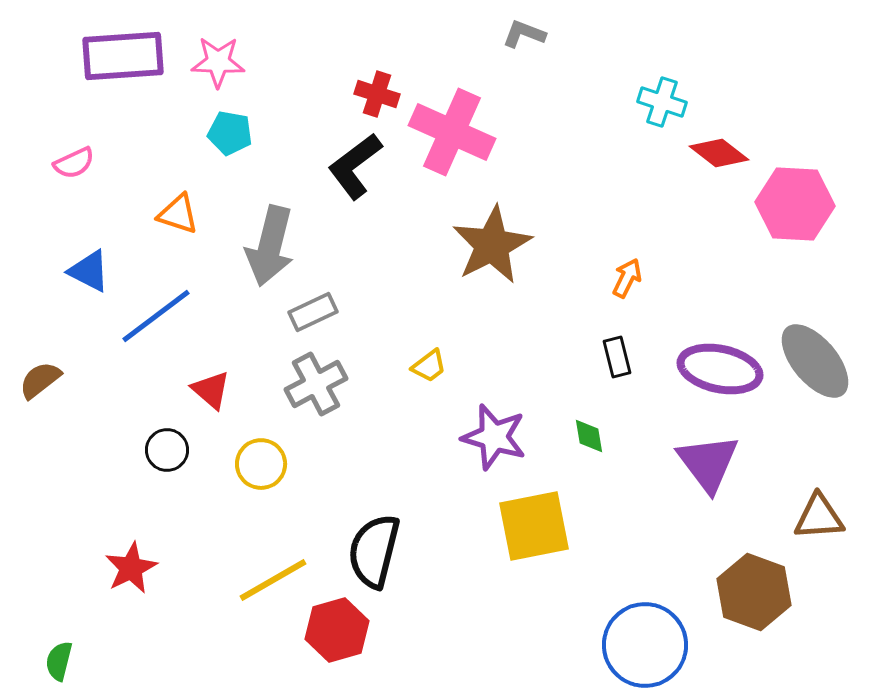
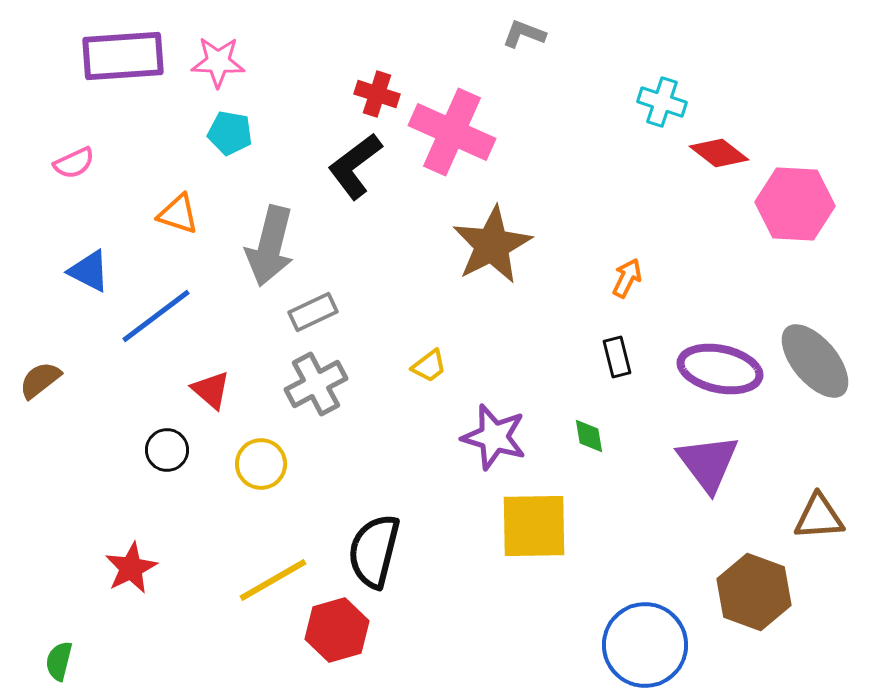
yellow square: rotated 10 degrees clockwise
